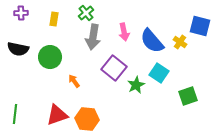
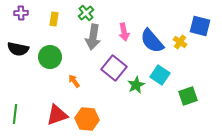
cyan square: moved 1 px right, 2 px down
